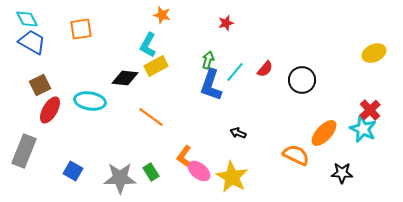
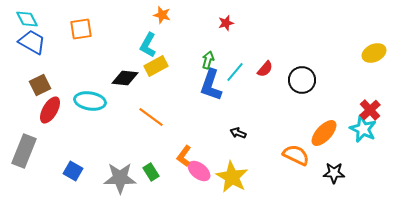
black star: moved 8 px left
